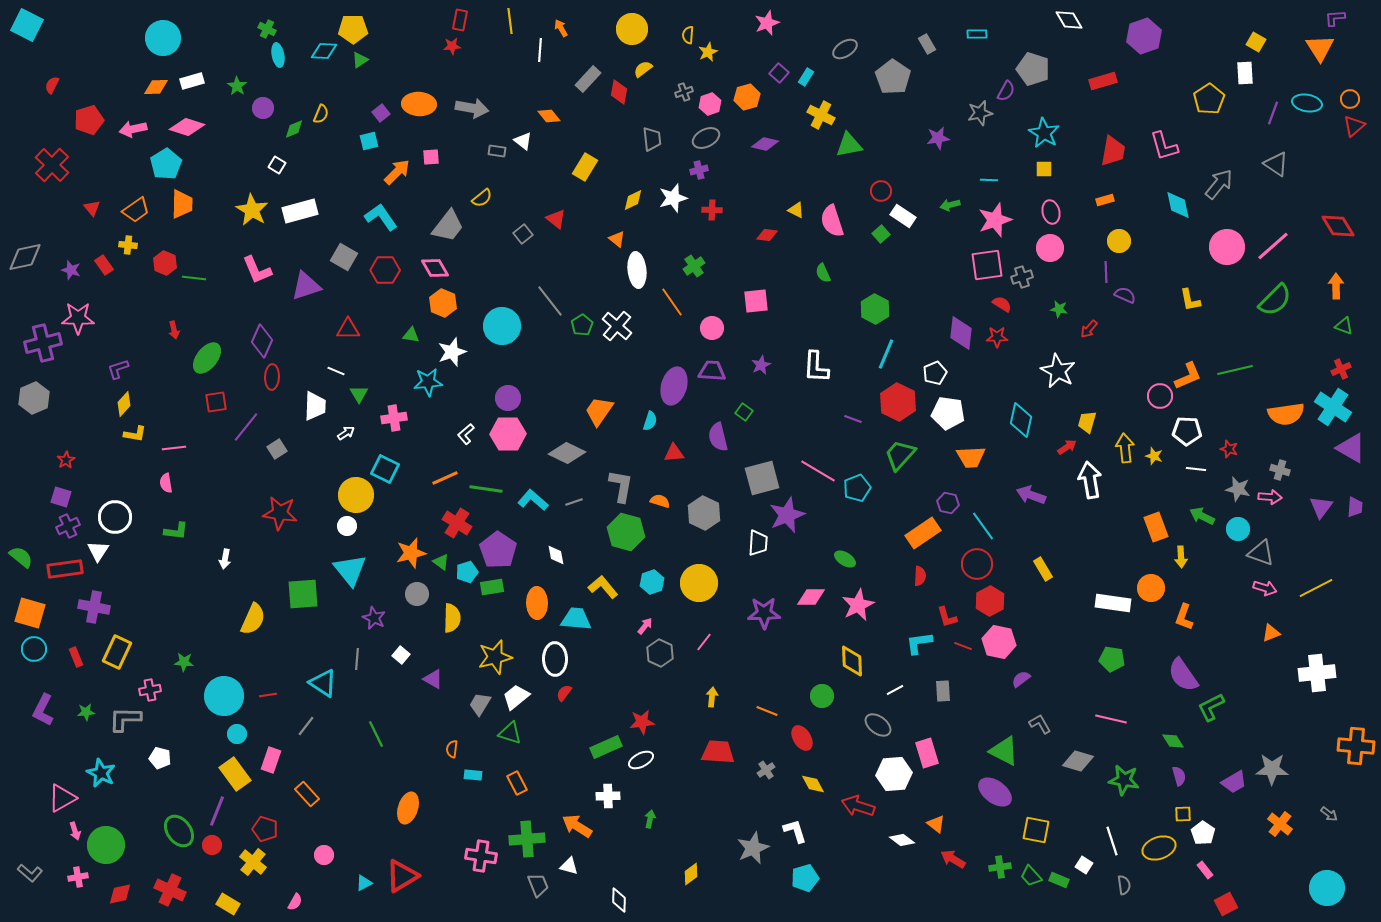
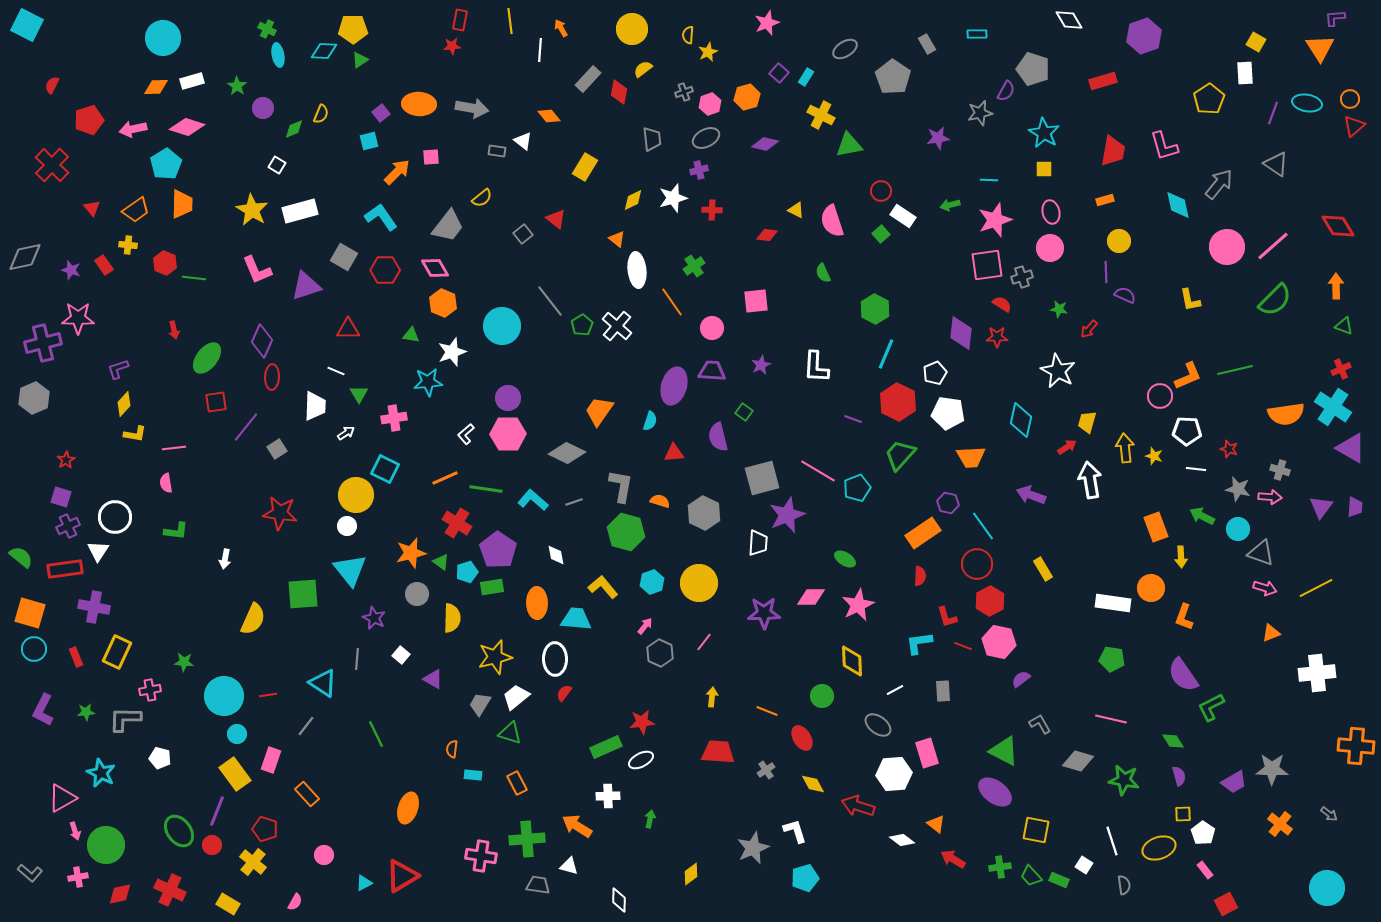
gray trapezoid at (538, 885): rotated 60 degrees counterclockwise
